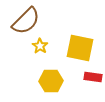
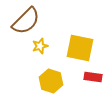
yellow star: rotated 21 degrees clockwise
yellow hexagon: rotated 20 degrees clockwise
